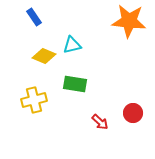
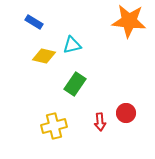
blue rectangle: moved 5 px down; rotated 24 degrees counterclockwise
yellow diamond: rotated 10 degrees counterclockwise
green rectangle: rotated 65 degrees counterclockwise
yellow cross: moved 20 px right, 26 px down
red circle: moved 7 px left
red arrow: rotated 42 degrees clockwise
